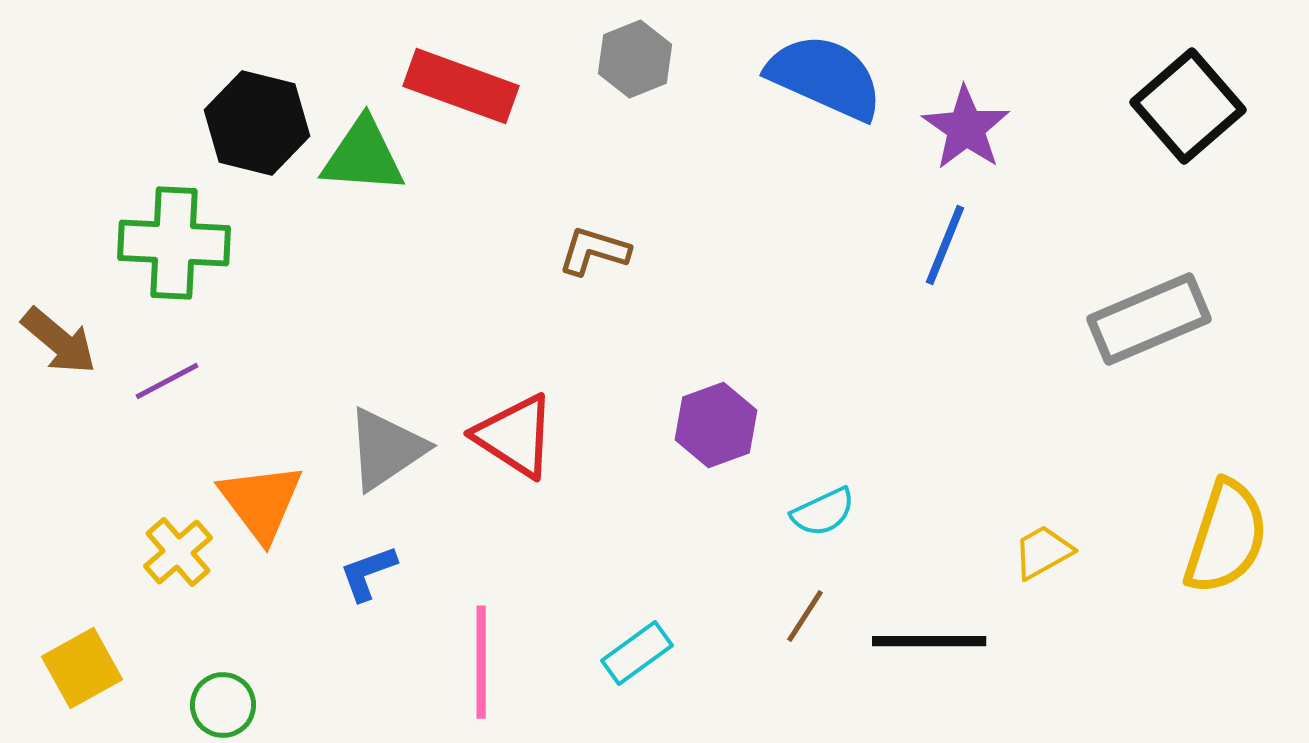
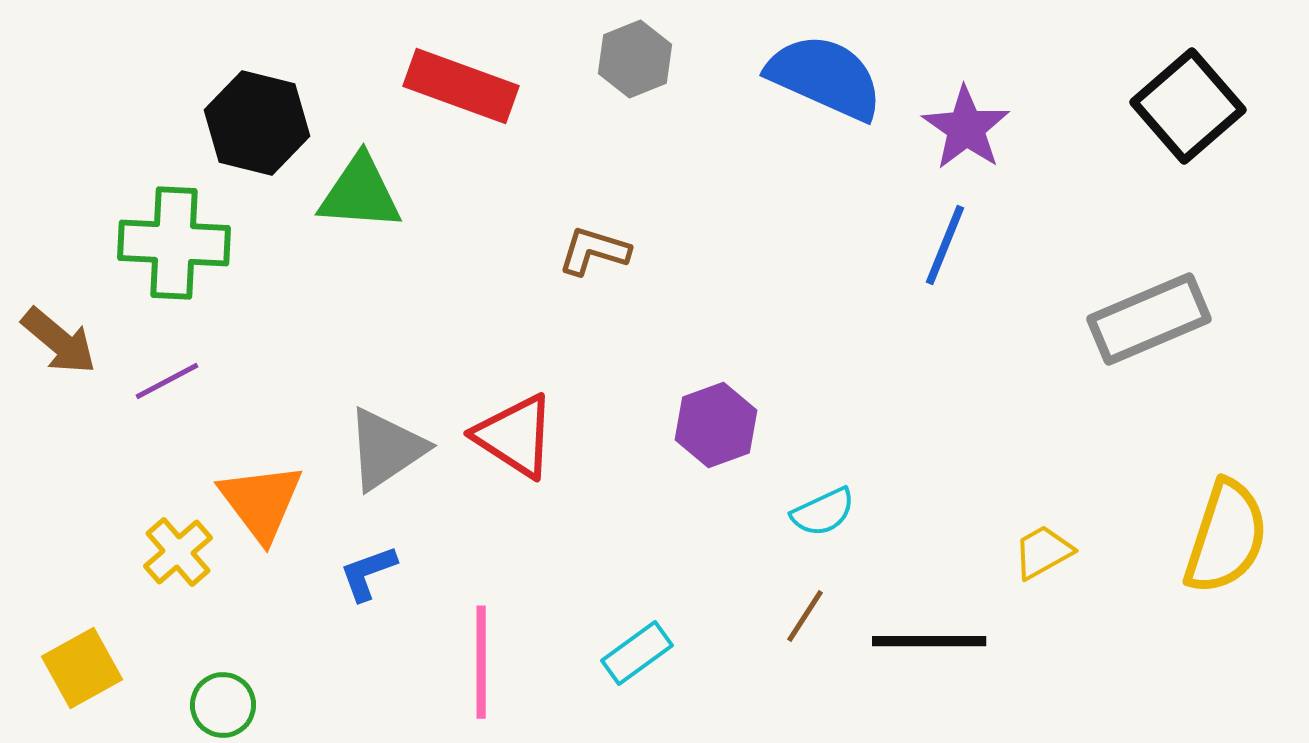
green triangle: moved 3 px left, 37 px down
